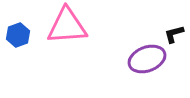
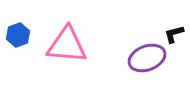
pink triangle: moved 19 px down; rotated 9 degrees clockwise
purple ellipse: moved 1 px up
